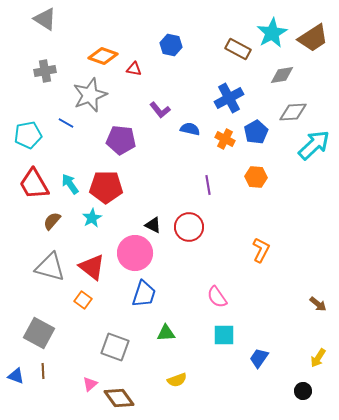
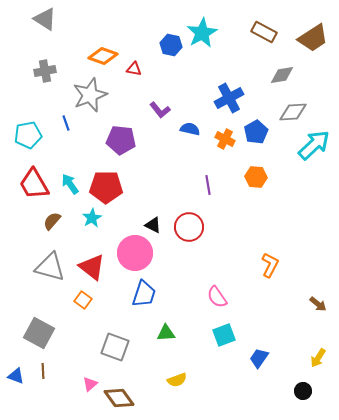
cyan star at (272, 33): moved 70 px left
brown rectangle at (238, 49): moved 26 px right, 17 px up
blue line at (66, 123): rotated 42 degrees clockwise
orange L-shape at (261, 250): moved 9 px right, 15 px down
cyan square at (224, 335): rotated 20 degrees counterclockwise
